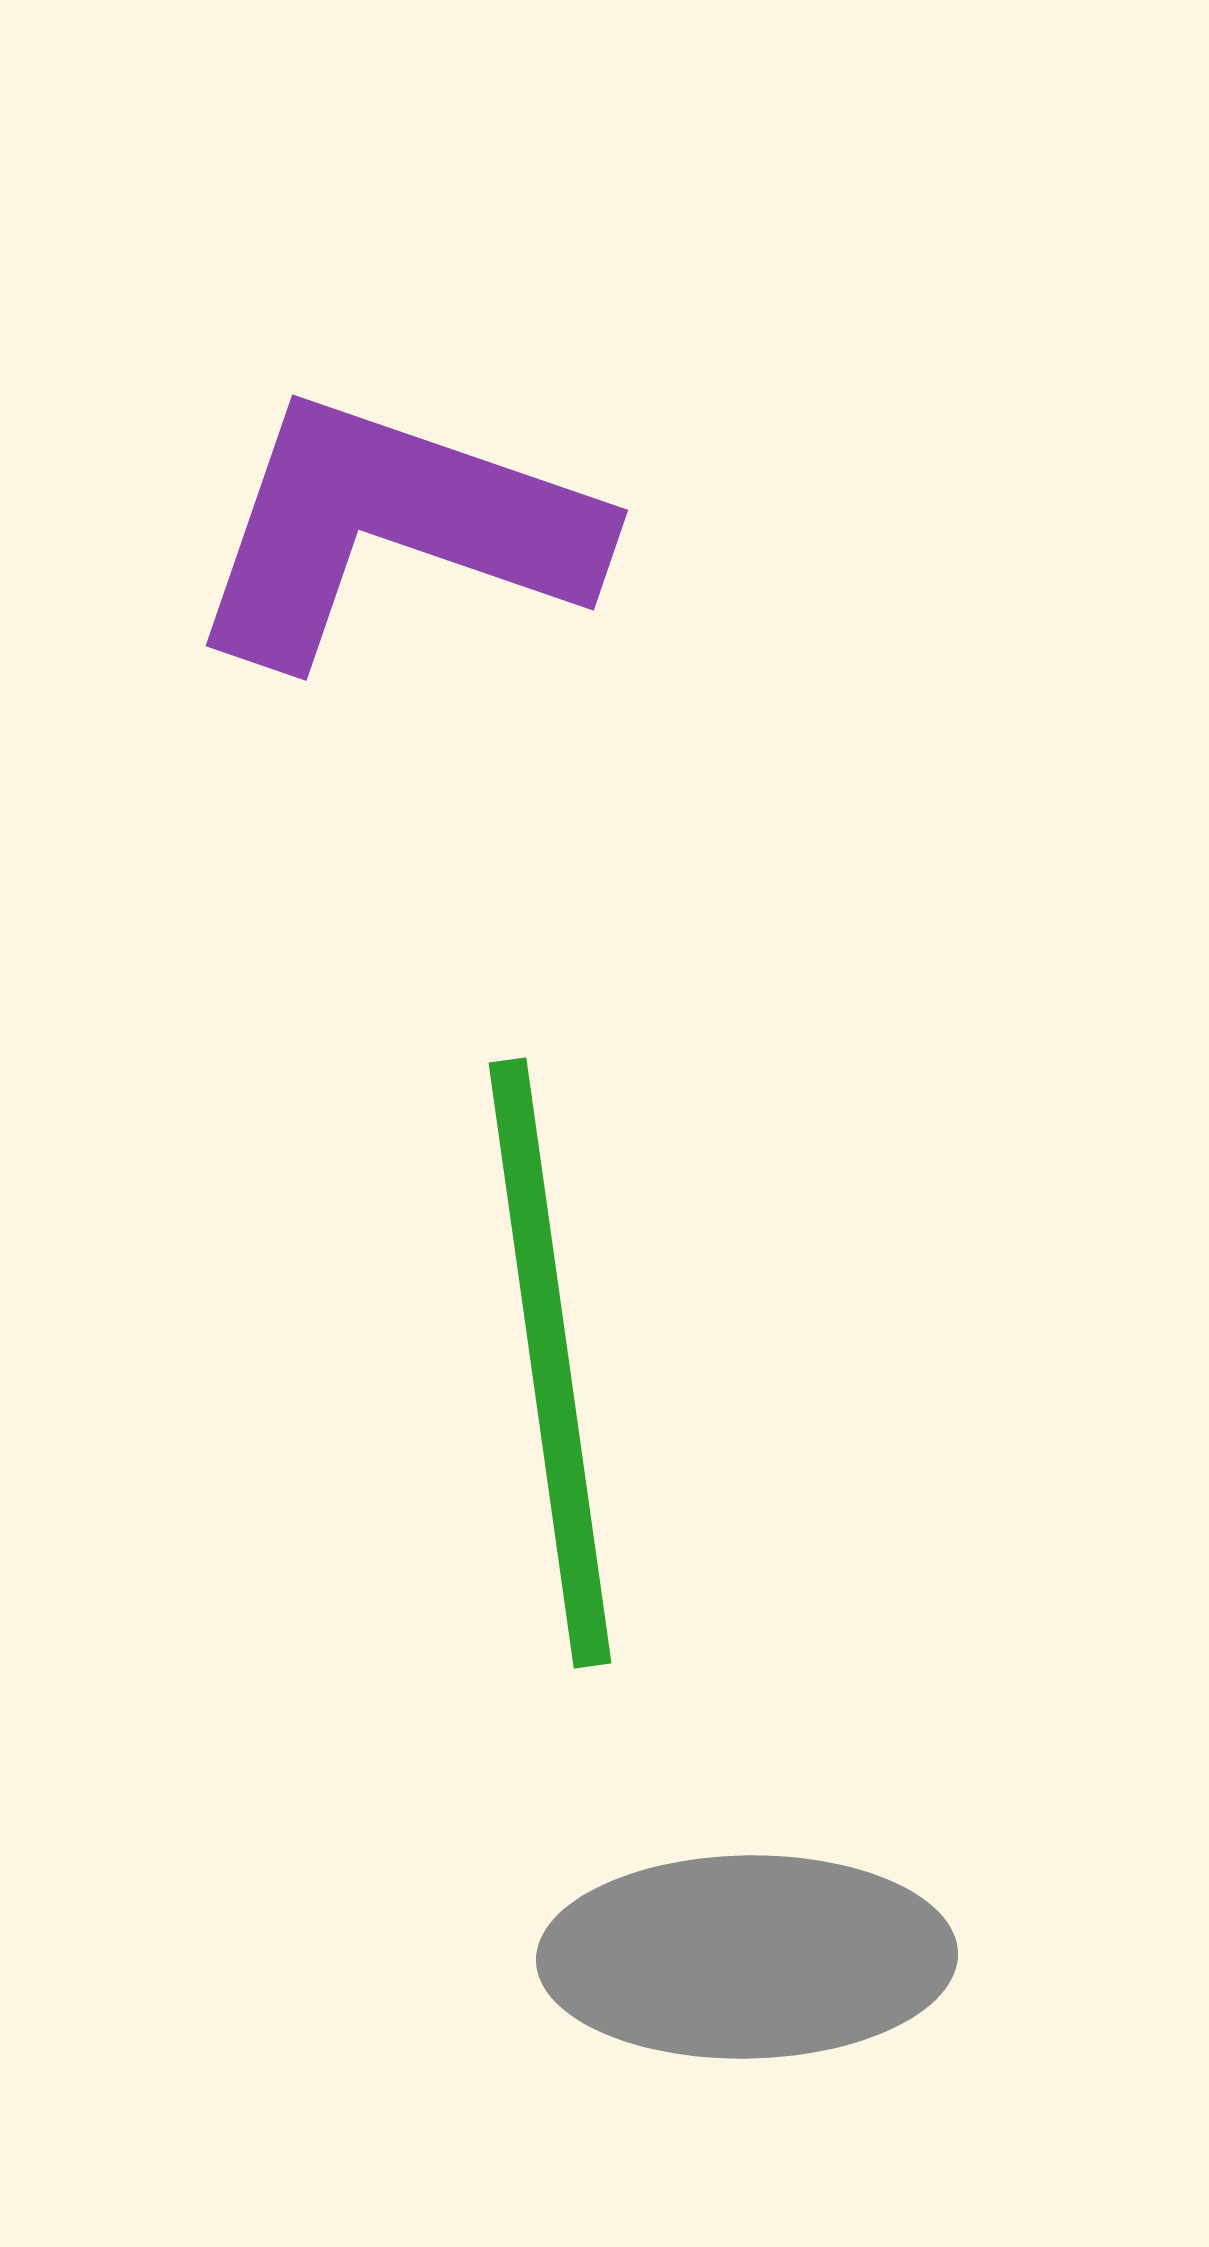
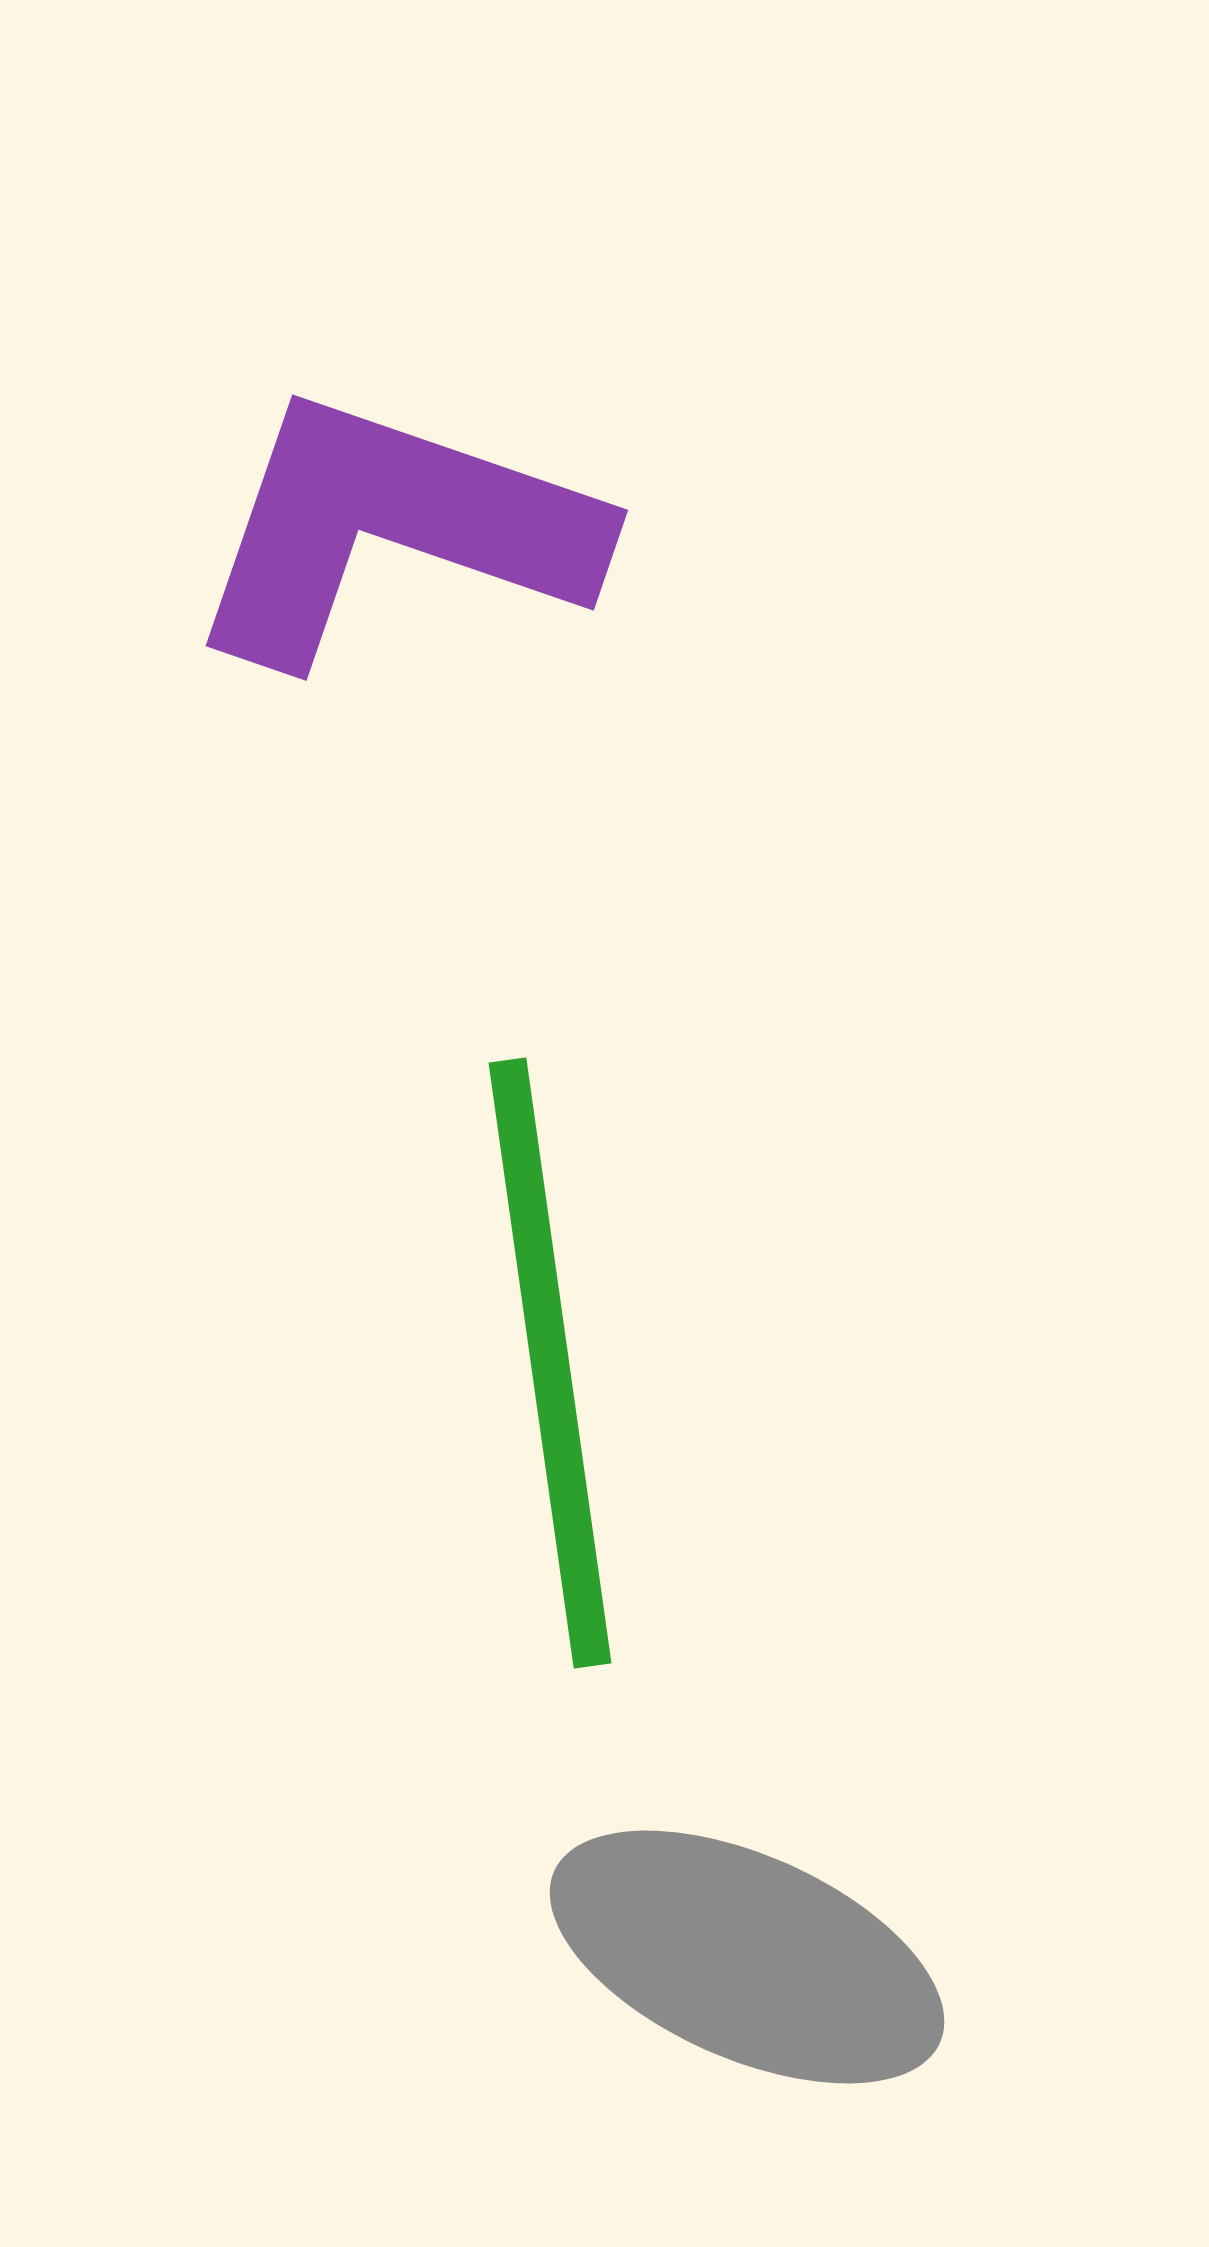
gray ellipse: rotated 25 degrees clockwise
